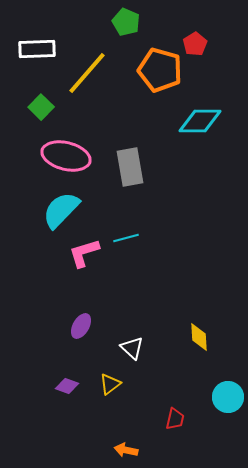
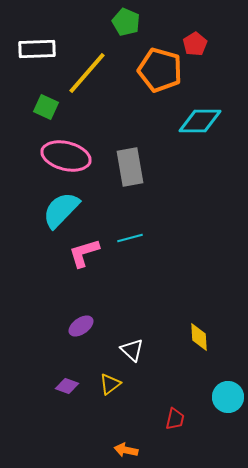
green square: moved 5 px right; rotated 20 degrees counterclockwise
cyan line: moved 4 px right
purple ellipse: rotated 25 degrees clockwise
white triangle: moved 2 px down
